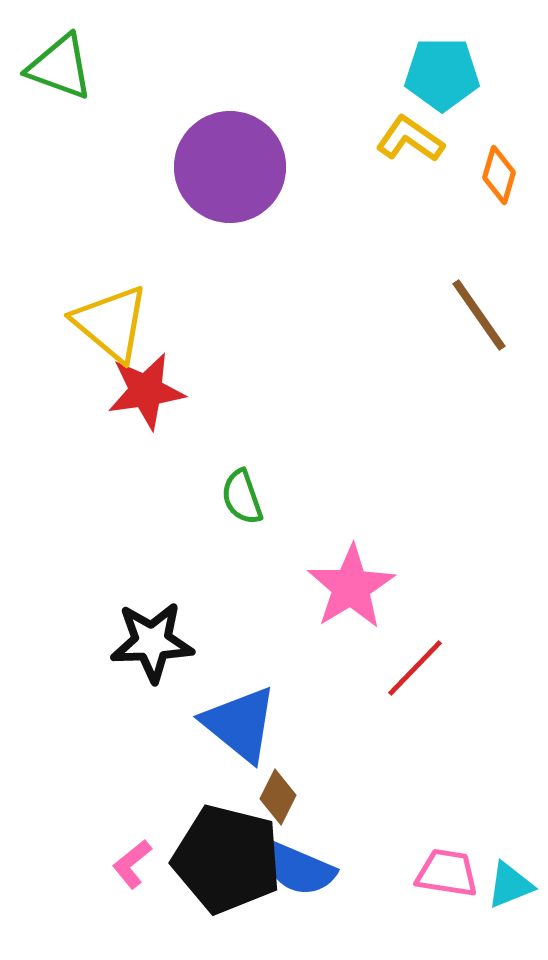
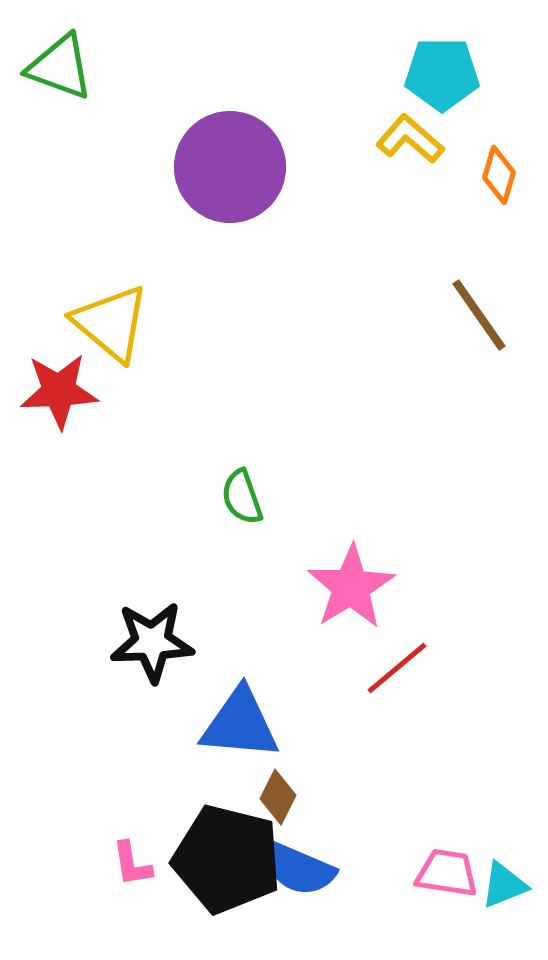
yellow L-shape: rotated 6 degrees clockwise
red star: moved 87 px left; rotated 6 degrees clockwise
red line: moved 18 px left; rotated 6 degrees clockwise
blue triangle: rotated 34 degrees counterclockwise
pink L-shape: rotated 60 degrees counterclockwise
cyan triangle: moved 6 px left
